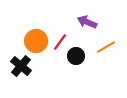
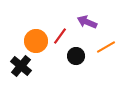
red line: moved 6 px up
